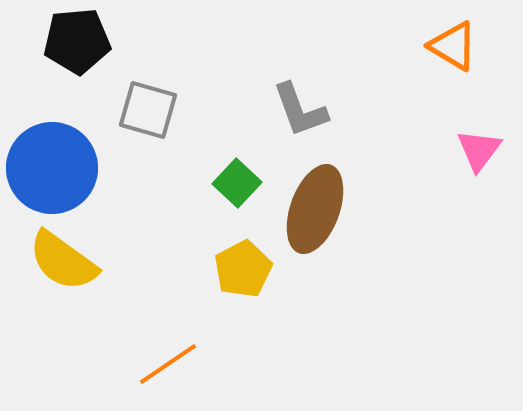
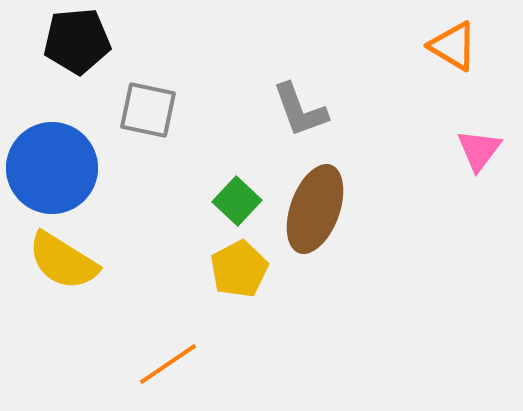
gray square: rotated 4 degrees counterclockwise
green square: moved 18 px down
yellow semicircle: rotated 4 degrees counterclockwise
yellow pentagon: moved 4 px left
